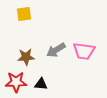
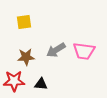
yellow square: moved 8 px down
red star: moved 2 px left, 1 px up
